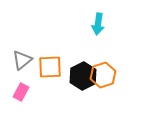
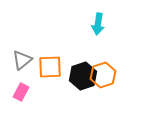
black hexagon: rotated 8 degrees clockwise
